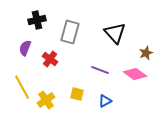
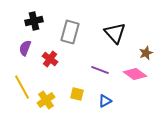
black cross: moved 3 px left, 1 px down
